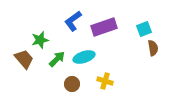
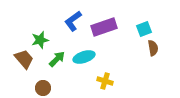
brown circle: moved 29 px left, 4 px down
